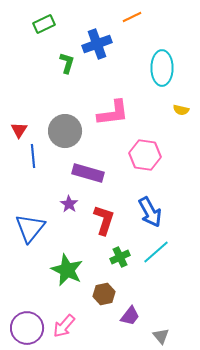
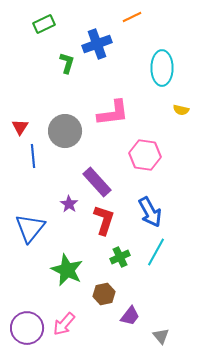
red triangle: moved 1 px right, 3 px up
purple rectangle: moved 9 px right, 9 px down; rotated 32 degrees clockwise
cyan line: rotated 20 degrees counterclockwise
pink arrow: moved 2 px up
